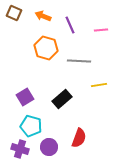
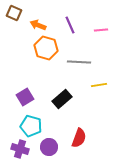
orange arrow: moved 5 px left, 9 px down
gray line: moved 1 px down
